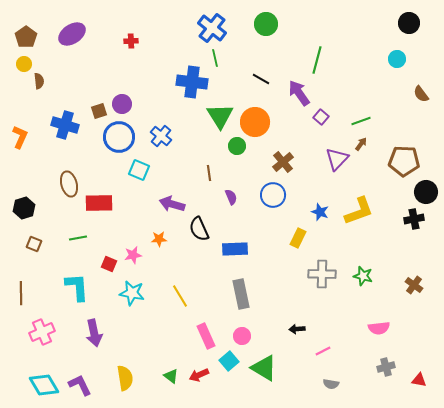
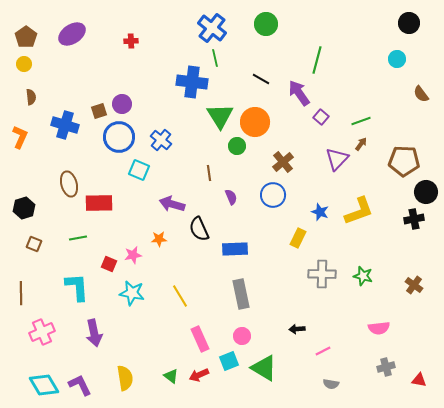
brown semicircle at (39, 81): moved 8 px left, 16 px down
blue cross at (161, 136): moved 4 px down
pink rectangle at (206, 336): moved 6 px left, 3 px down
cyan square at (229, 361): rotated 18 degrees clockwise
